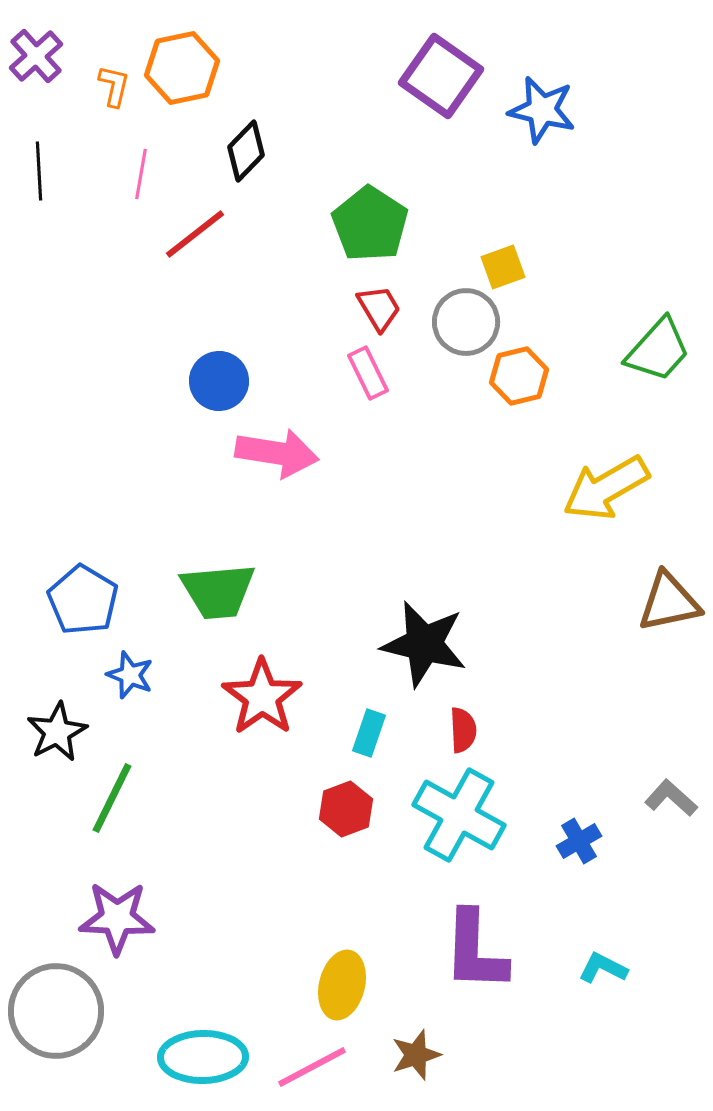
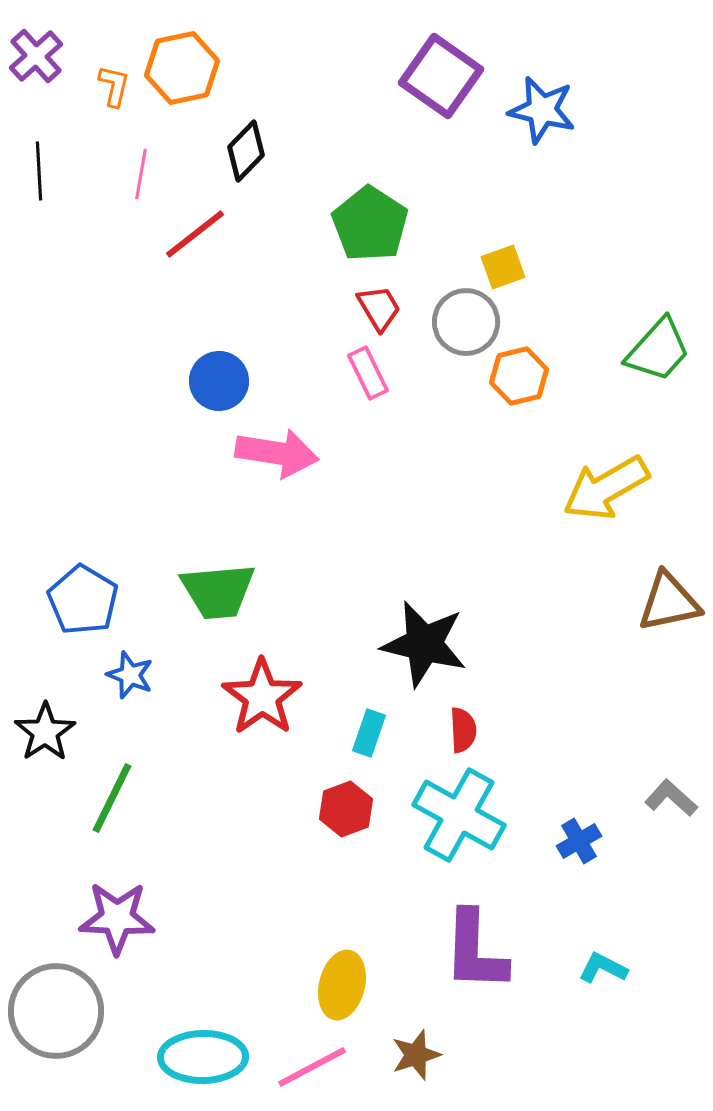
black star at (57, 732): moved 12 px left; rotated 6 degrees counterclockwise
